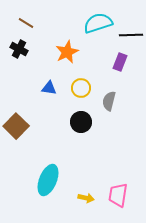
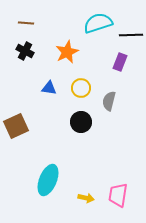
brown line: rotated 28 degrees counterclockwise
black cross: moved 6 px right, 2 px down
brown square: rotated 20 degrees clockwise
